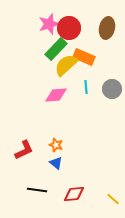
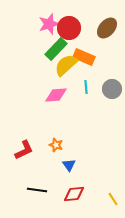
brown ellipse: rotated 30 degrees clockwise
blue triangle: moved 13 px right, 2 px down; rotated 16 degrees clockwise
yellow line: rotated 16 degrees clockwise
